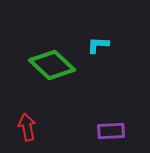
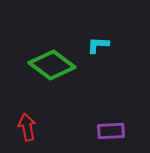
green diamond: rotated 6 degrees counterclockwise
